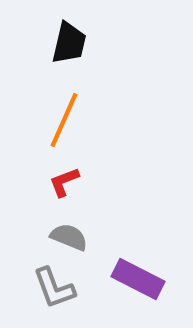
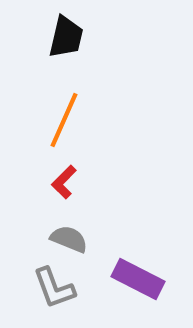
black trapezoid: moved 3 px left, 6 px up
red L-shape: rotated 24 degrees counterclockwise
gray semicircle: moved 2 px down
